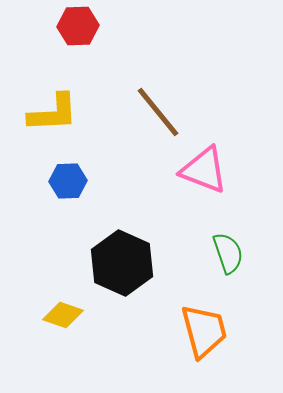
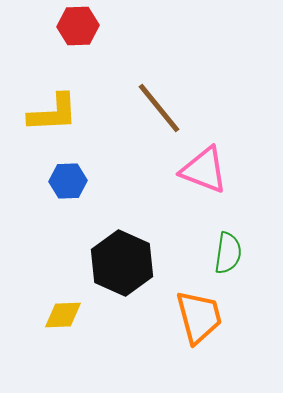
brown line: moved 1 px right, 4 px up
green semicircle: rotated 27 degrees clockwise
yellow diamond: rotated 21 degrees counterclockwise
orange trapezoid: moved 5 px left, 14 px up
